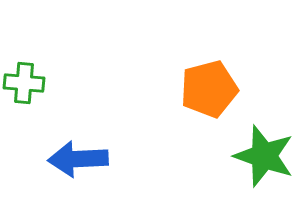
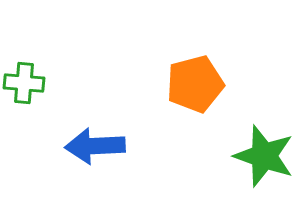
orange pentagon: moved 14 px left, 5 px up
blue arrow: moved 17 px right, 13 px up
